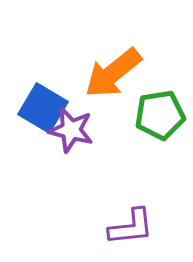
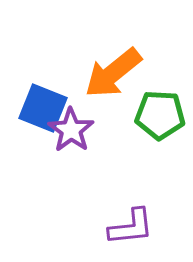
blue square: rotated 9 degrees counterclockwise
green pentagon: rotated 12 degrees clockwise
purple star: rotated 21 degrees clockwise
